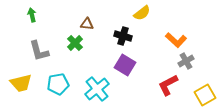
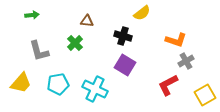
green arrow: rotated 96 degrees clockwise
brown triangle: moved 3 px up
orange L-shape: rotated 25 degrees counterclockwise
yellow trapezoid: rotated 35 degrees counterclockwise
cyan cross: moved 2 px left; rotated 25 degrees counterclockwise
